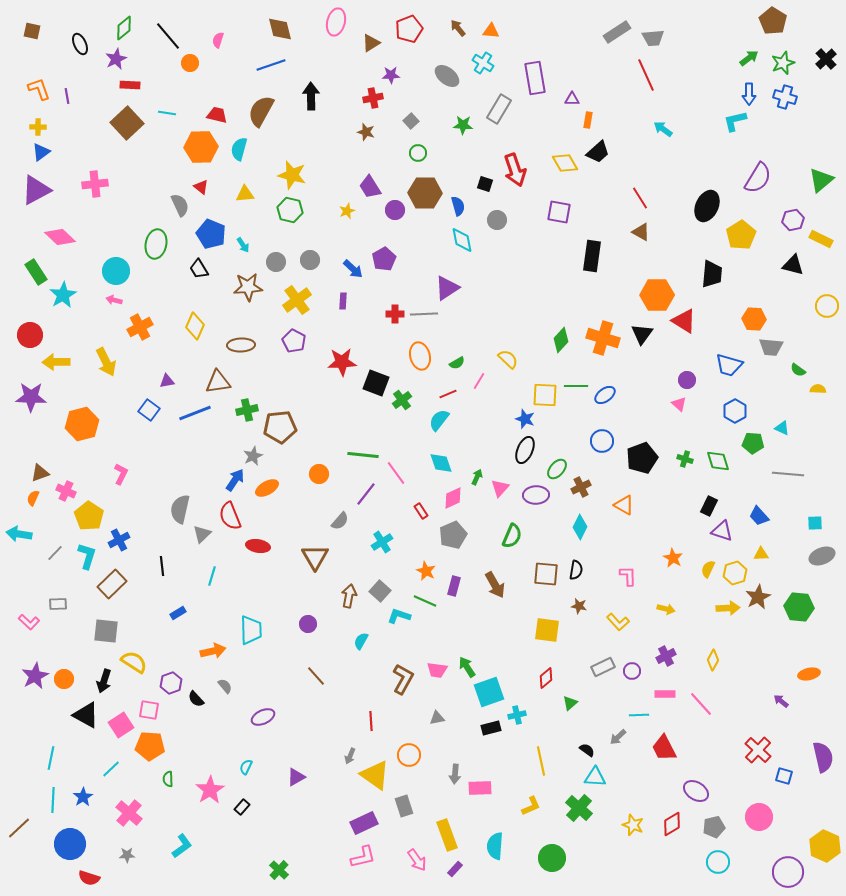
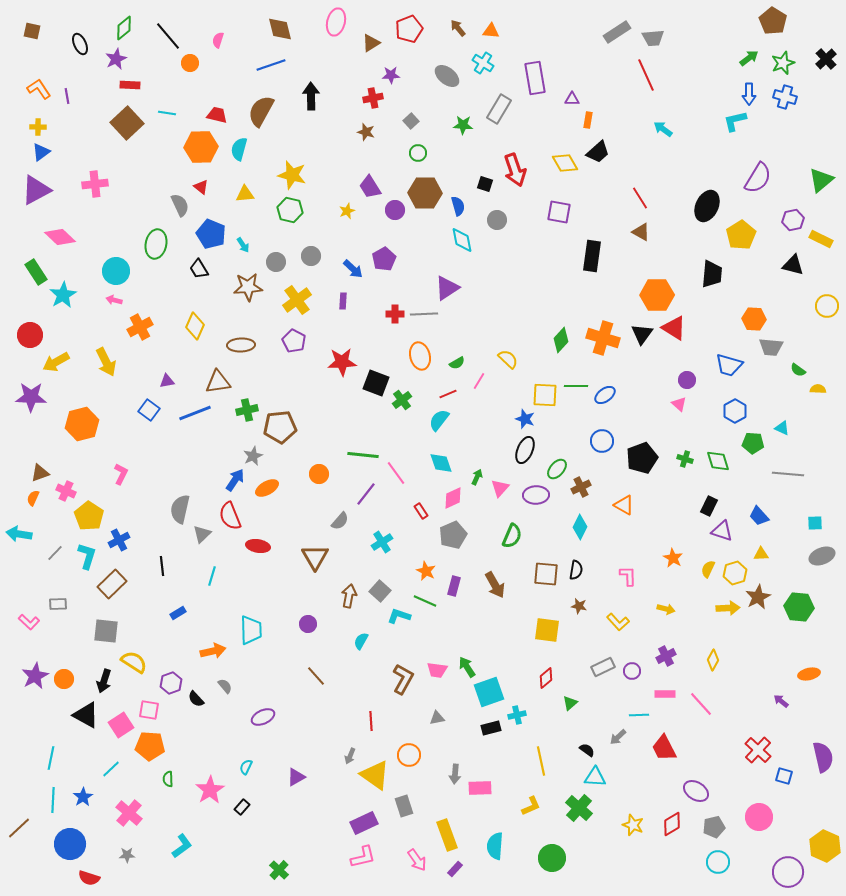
orange L-shape at (39, 89): rotated 15 degrees counterclockwise
gray circle at (310, 260): moved 1 px right, 4 px up
red triangle at (684, 321): moved 10 px left, 7 px down
yellow arrow at (56, 362): rotated 28 degrees counterclockwise
